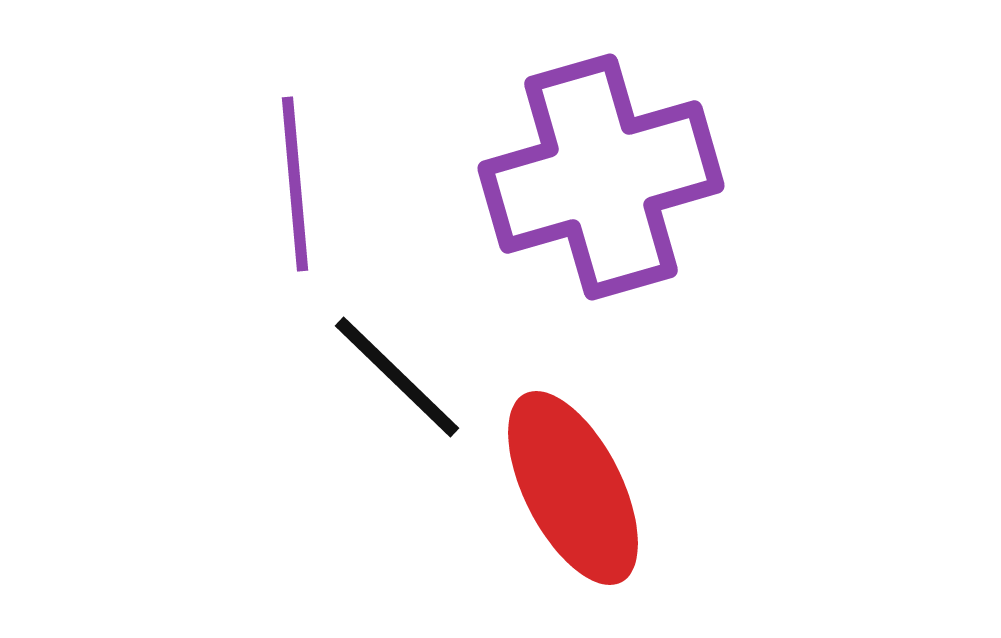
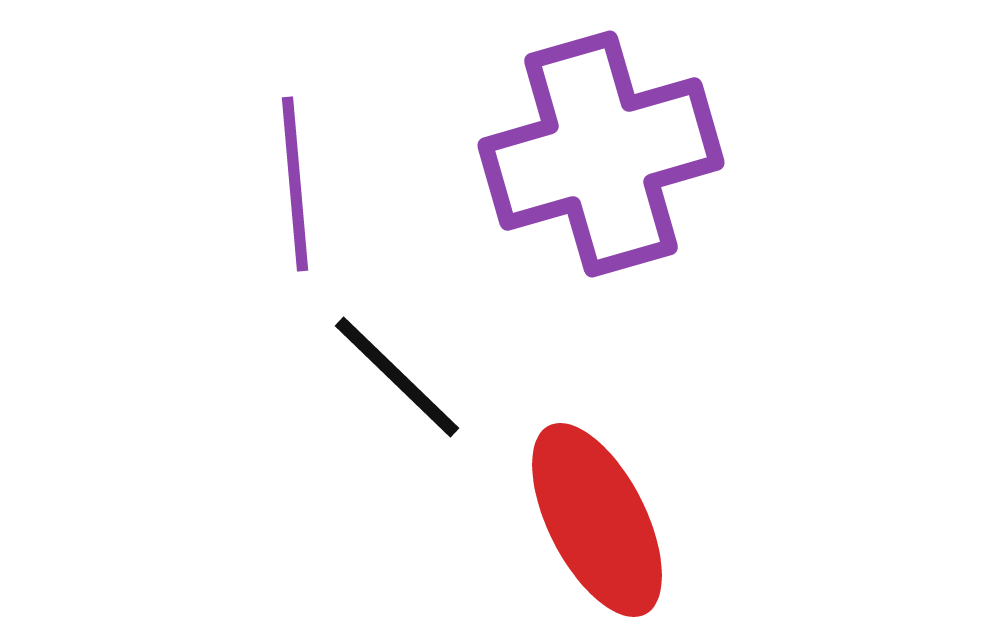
purple cross: moved 23 px up
red ellipse: moved 24 px right, 32 px down
